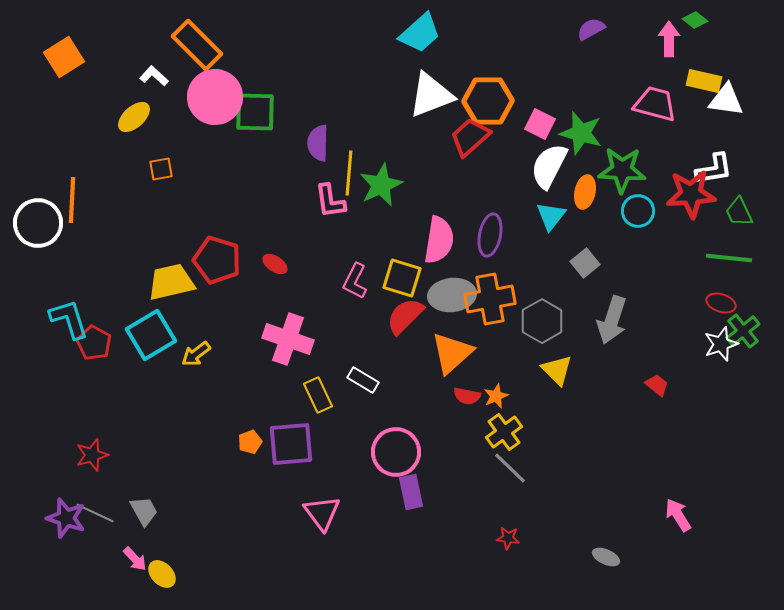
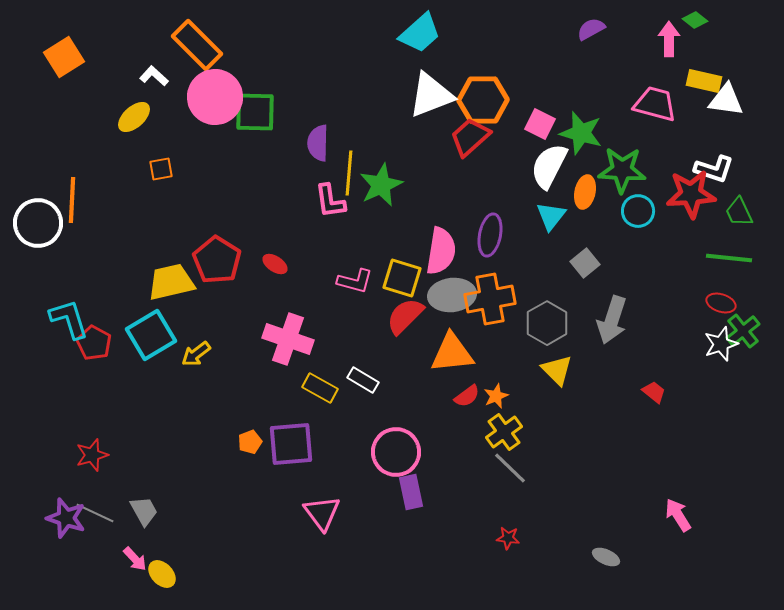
orange hexagon at (488, 101): moved 5 px left, 1 px up
white L-shape at (714, 169): rotated 27 degrees clockwise
pink semicircle at (439, 240): moved 2 px right, 11 px down
red pentagon at (217, 260): rotated 15 degrees clockwise
pink L-shape at (355, 281): rotated 102 degrees counterclockwise
gray hexagon at (542, 321): moved 5 px right, 2 px down
orange triangle at (452, 353): rotated 36 degrees clockwise
red trapezoid at (657, 385): moved 3 px left, 7 px down
yellow rectangle at (318, 395): moved 2 px right, 7 px up; rotated 36 degrees counterclockwise
red semicircle at (467, 396): rotated 48 degrees counterclockwise
